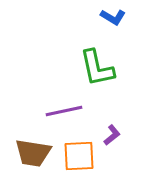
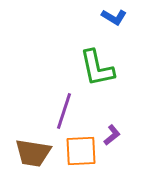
blue L-shape: moved 1 px right
purple line: rotated 60 degrees counterclockwise
orange square: moved 2 px right, 5 px up
